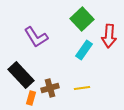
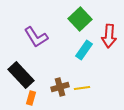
green square: moved 2 px left
brown cross: moved 10 px right, 1 px up
